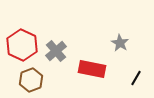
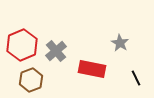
red hexagon: rotated 12 degrees clockwise
black line: rotated 56 degrees counterclockwise
